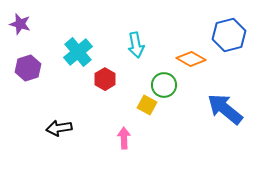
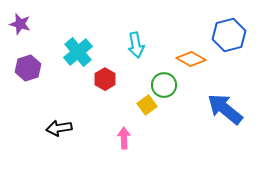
yellow square: rotated 24 degrees clockwise
